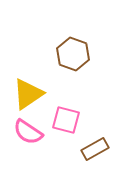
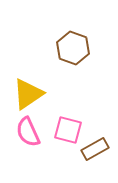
brown hexagon: moved 6 px up
pink square: moved 2 px right, 10 px down
pink semicircle: rotated 32 degrees clockwise
